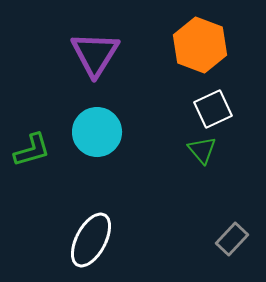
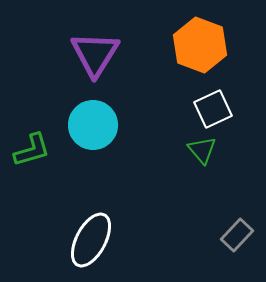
cyan circle: moved 4 px left, 7 px up
gray rectangle: moved 5 px right, 4 px up
